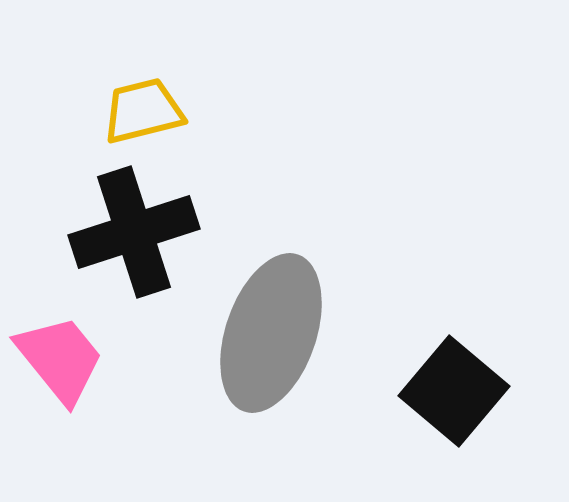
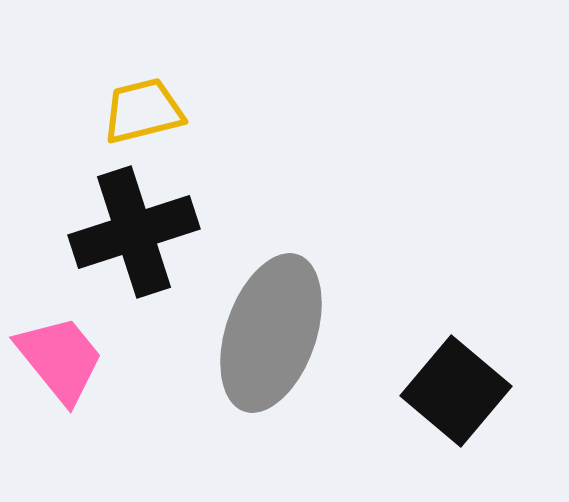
black square: moved 2 px right
